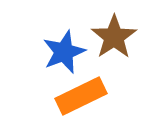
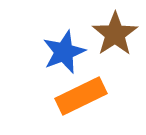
brown star: moved 1 px right, 3 px up
